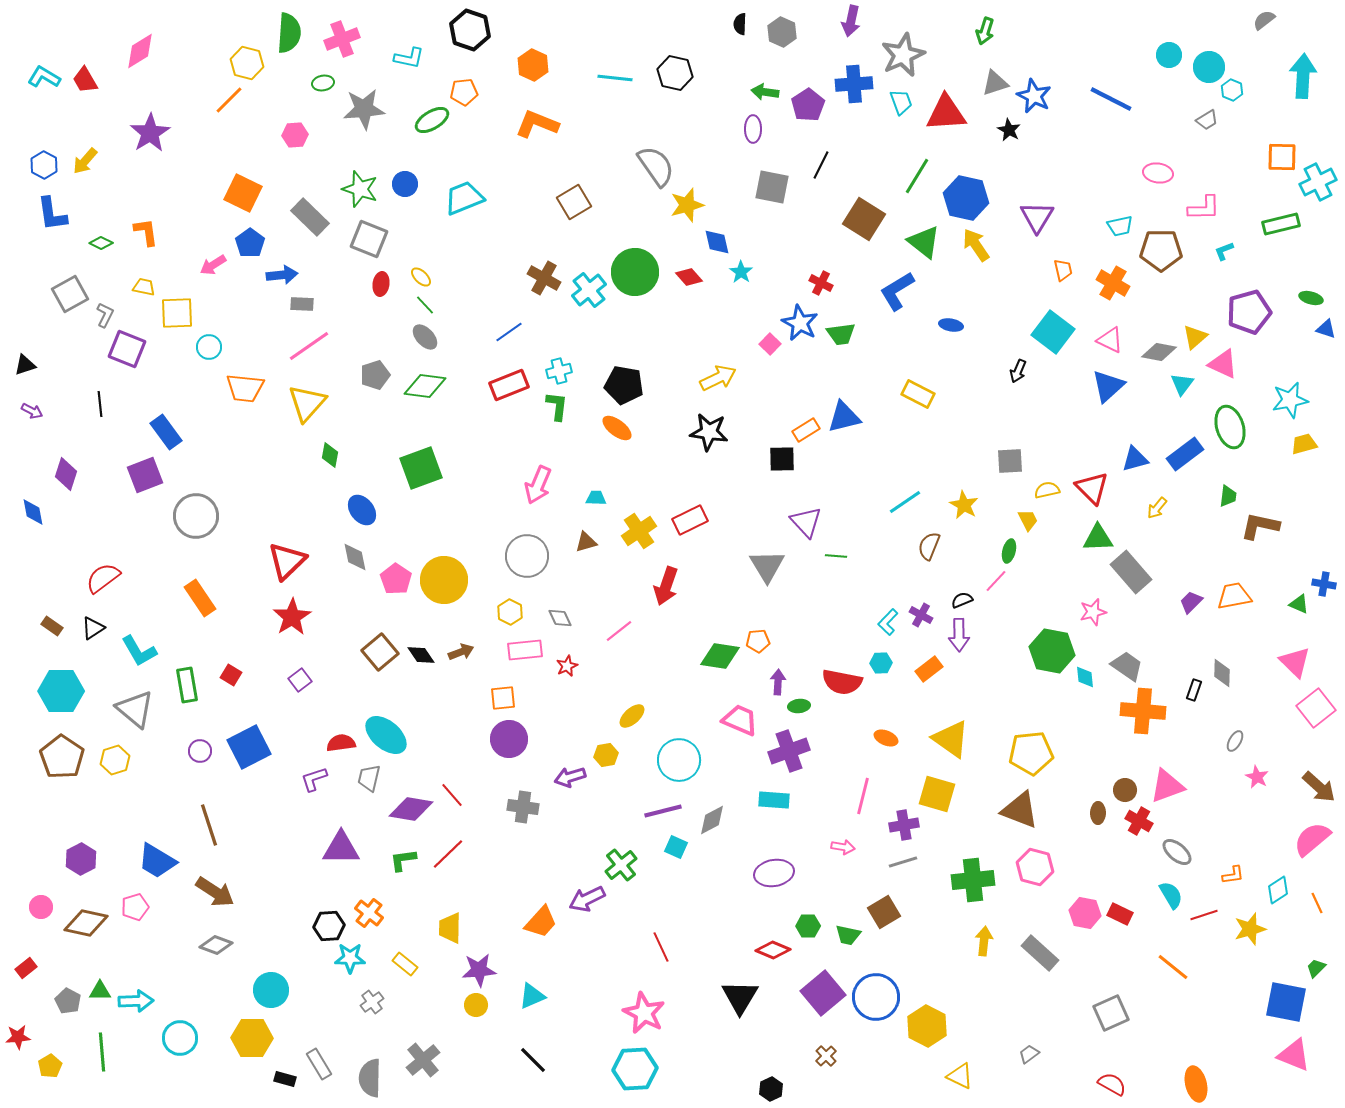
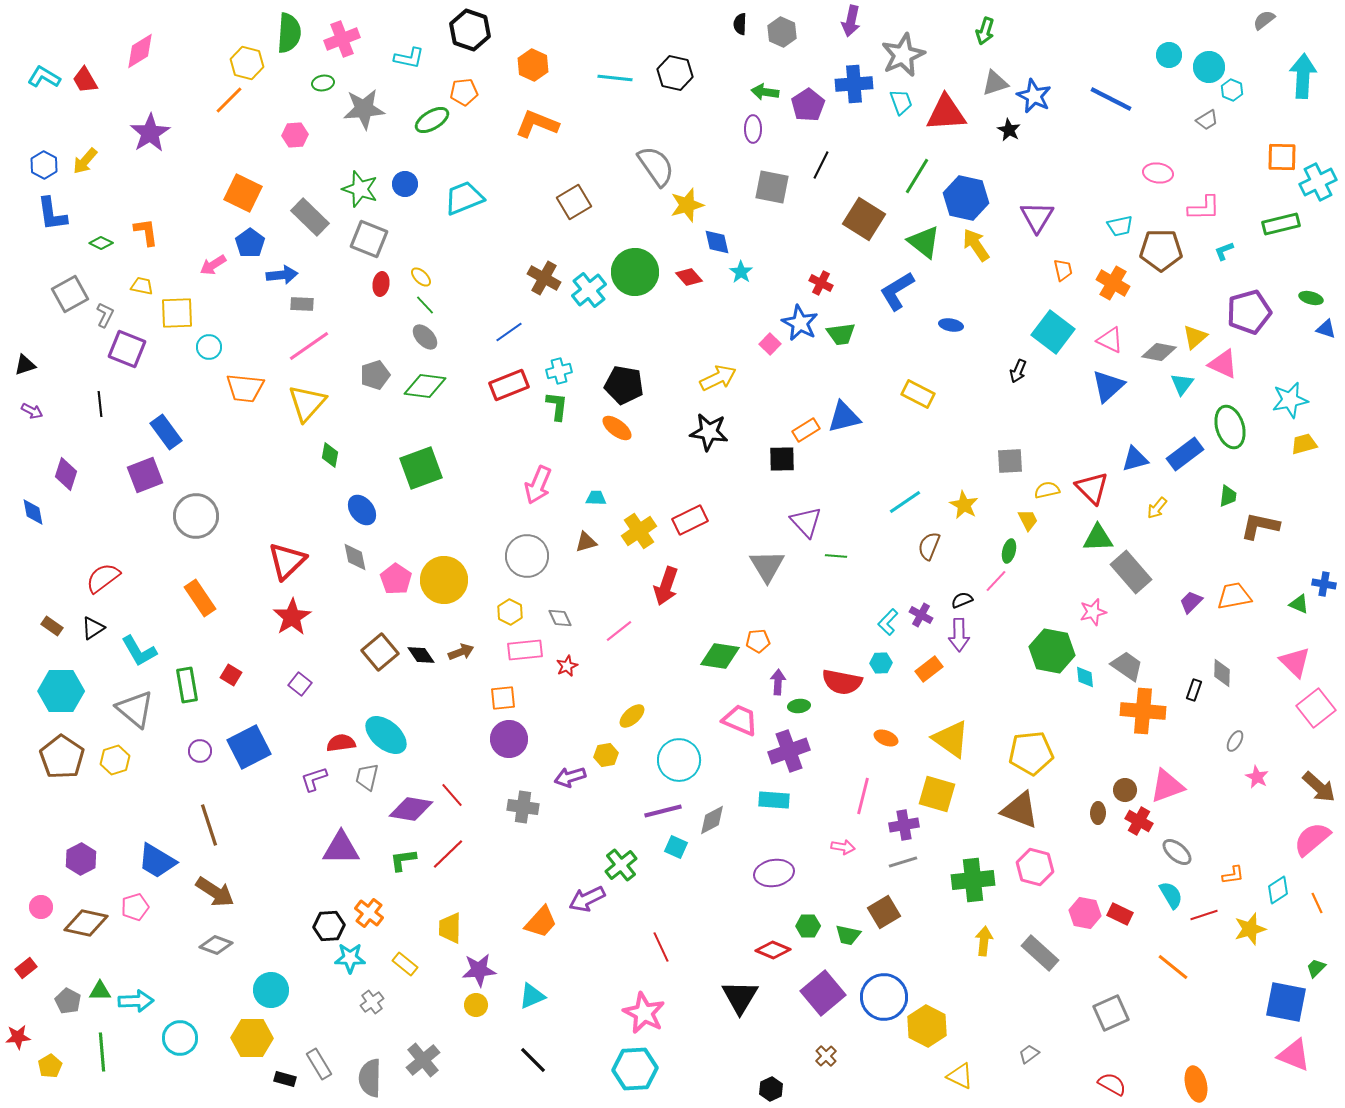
yellow trapezoid at (144, 287): moved 2 px left, 1 px up
purple square at (300, 680): moved 4 px down; rotated 15 degrees counterclockwise
gray trapezoid at (369, 778): moved 2 px left, 1 px up
blue circle at (876, 997): moved 8 px right
